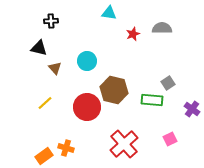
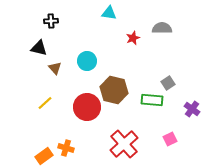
red star: moved 4 px down
